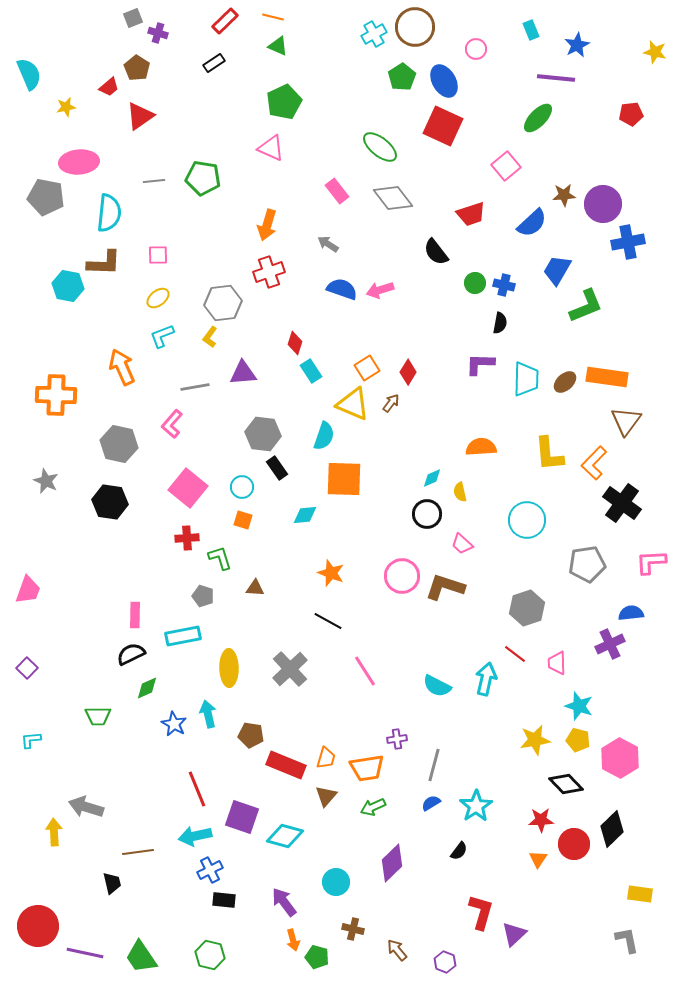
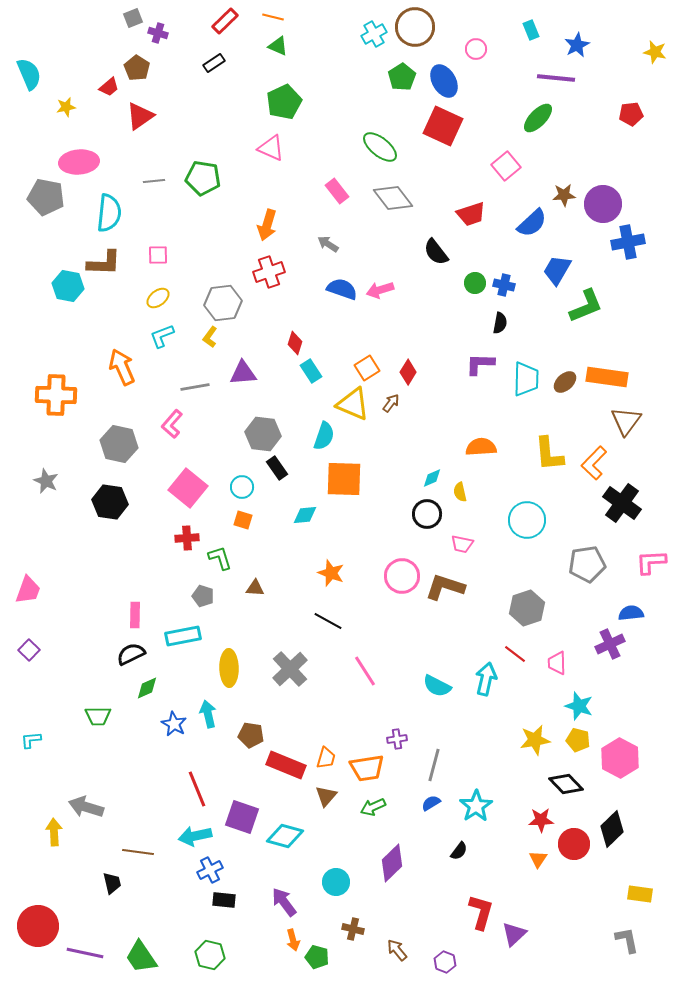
pink trapezoid at (462, 544): rotated 30 degrees counterclockwise
purple square at (27, 668): moved 2 px right, 18 px up
brown line at (138, 852): rotated 16 degrees clockwise
